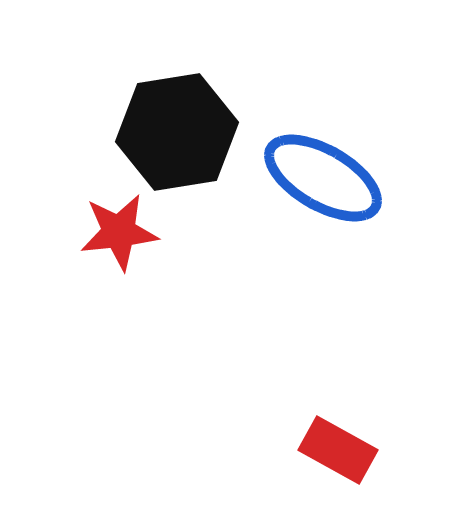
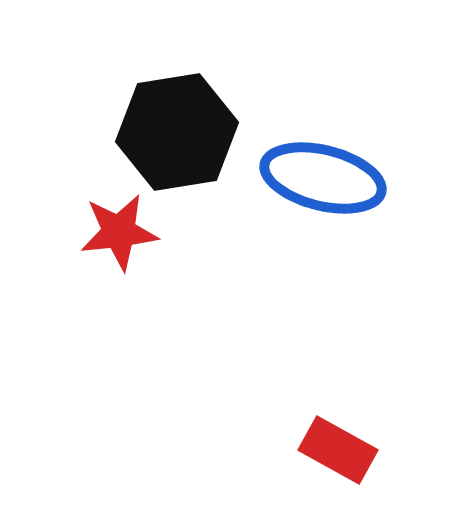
blue ellipse: rotated 16 degrees counterclockwise
